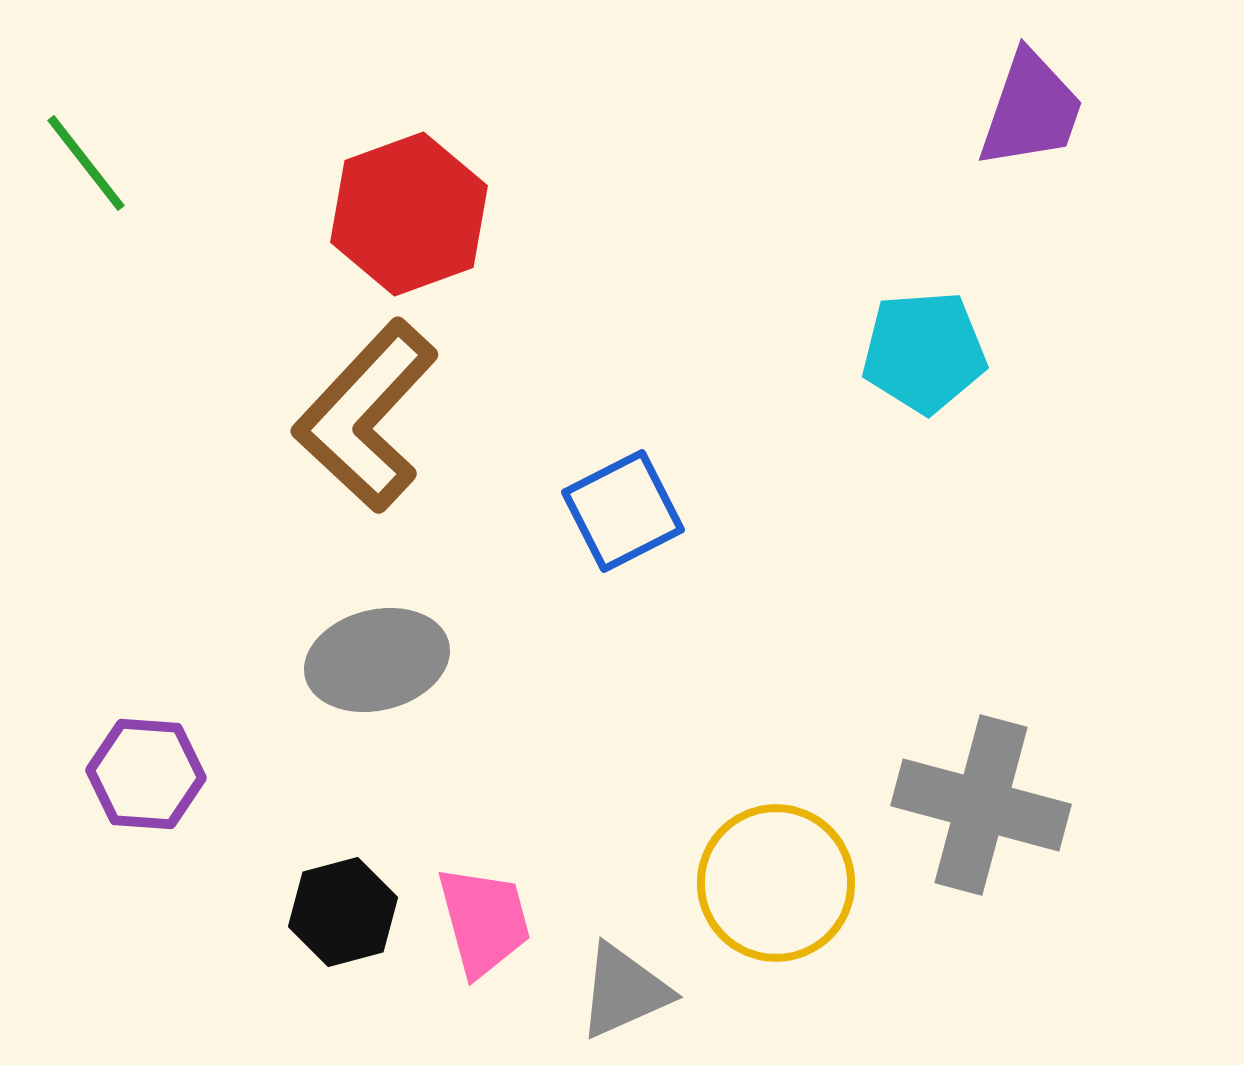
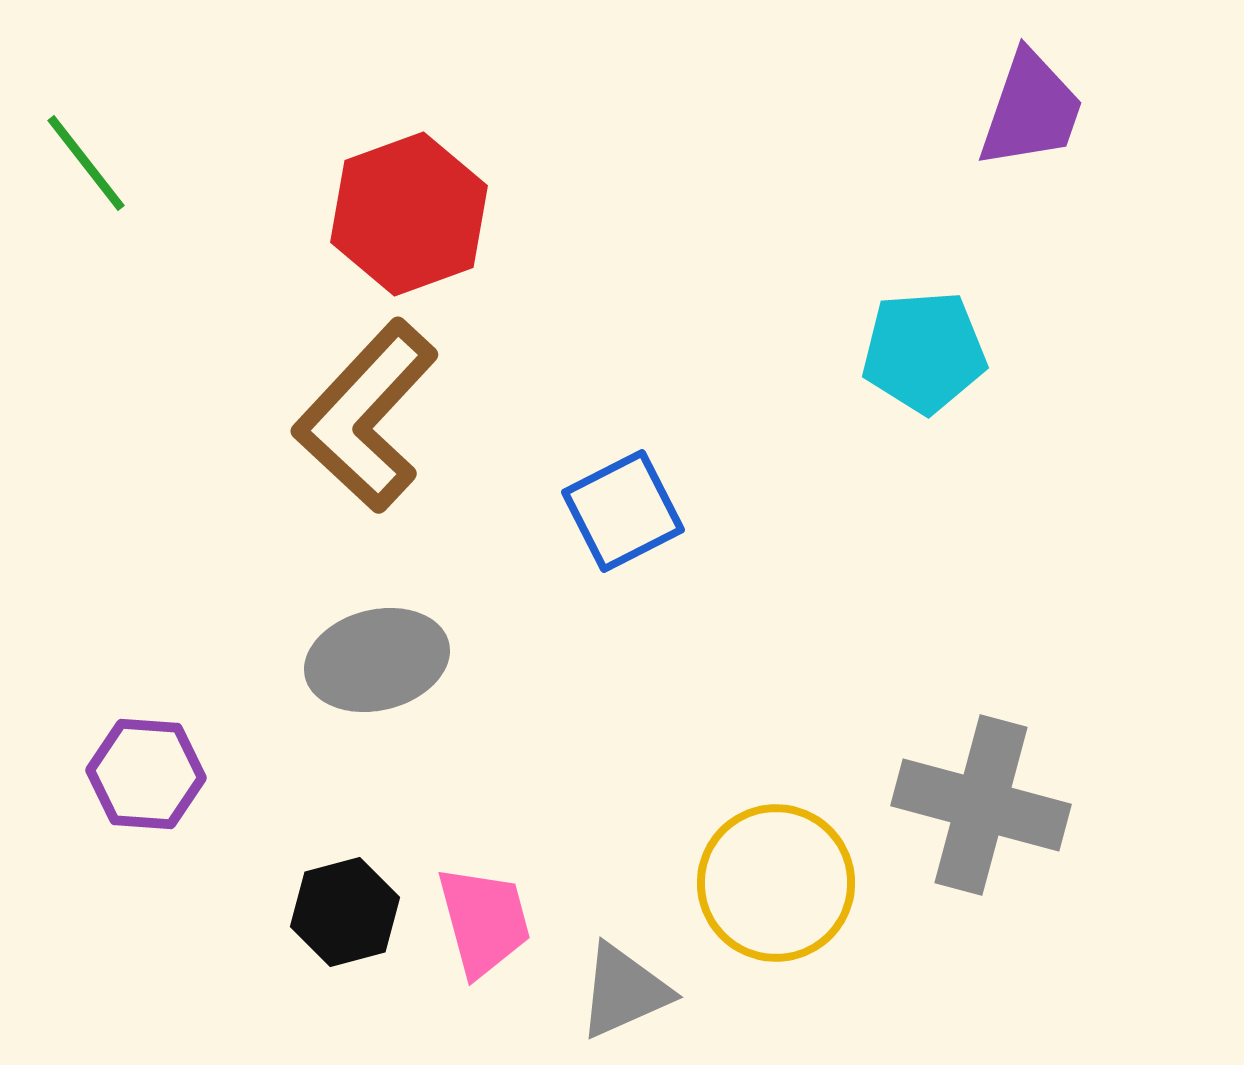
black hexagon: moved 2 px right
